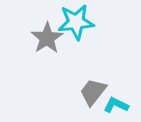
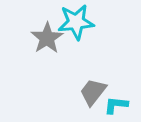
cyan L-shape: rotated 20 degrees counterclockwise
